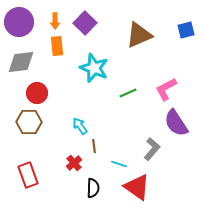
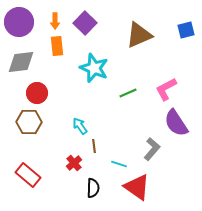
red rectangle: rotated 30 degrees counterclockwise
